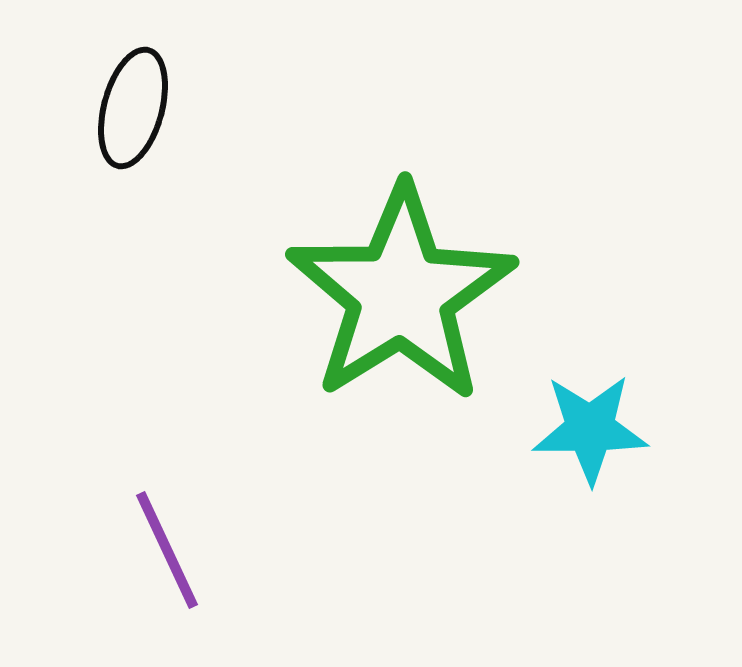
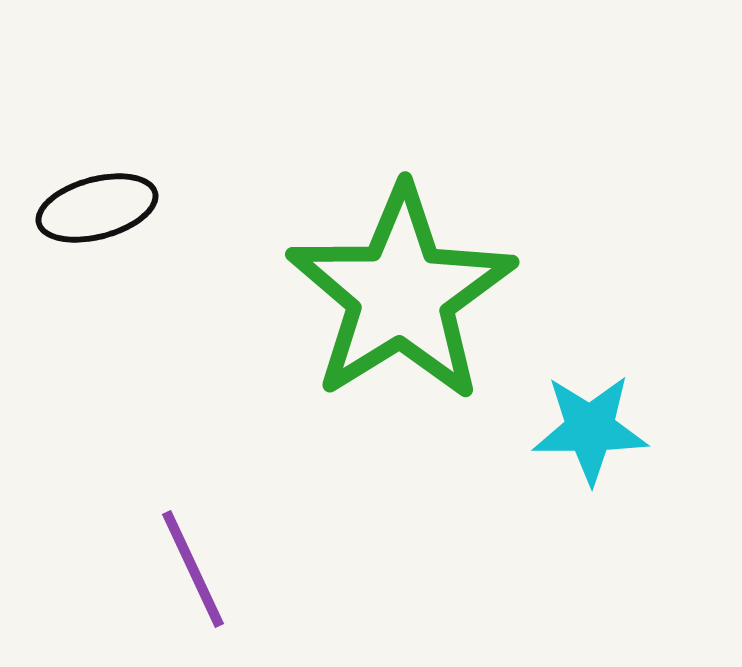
black ellipse: moved 36 px left, 100 px down; rotated 60 degrees clockwise
purple line: moved 26 px right, 19 px down
